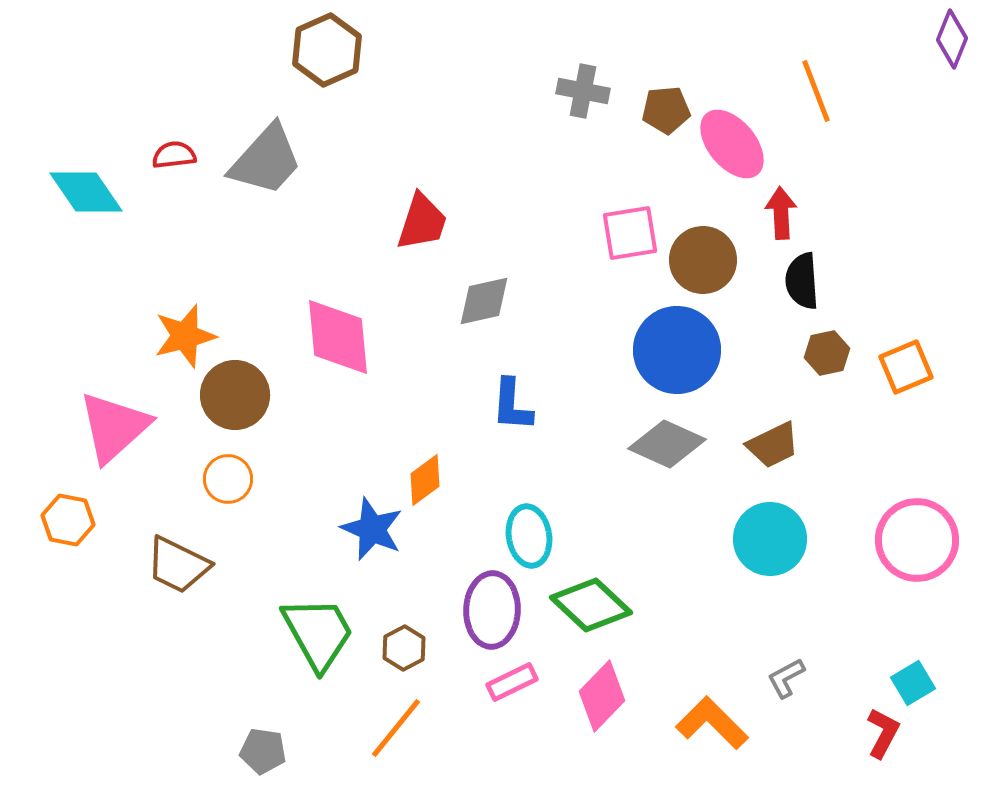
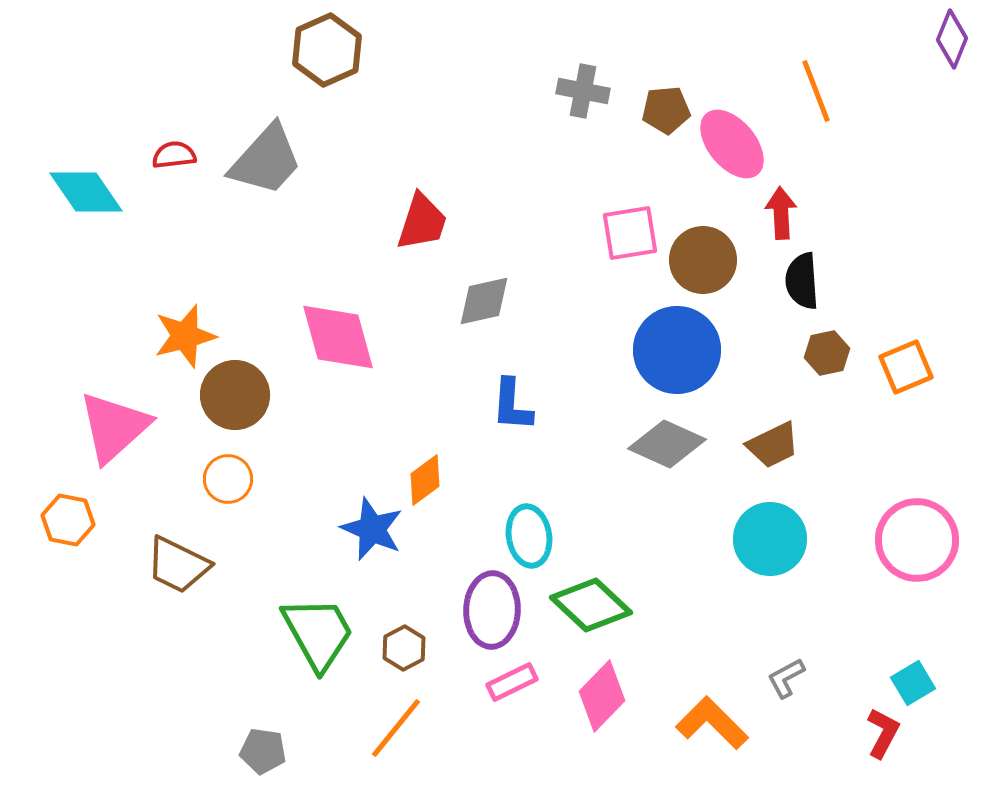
pink diamond at (338, 337): rotated 10 degrees counterclockwise
